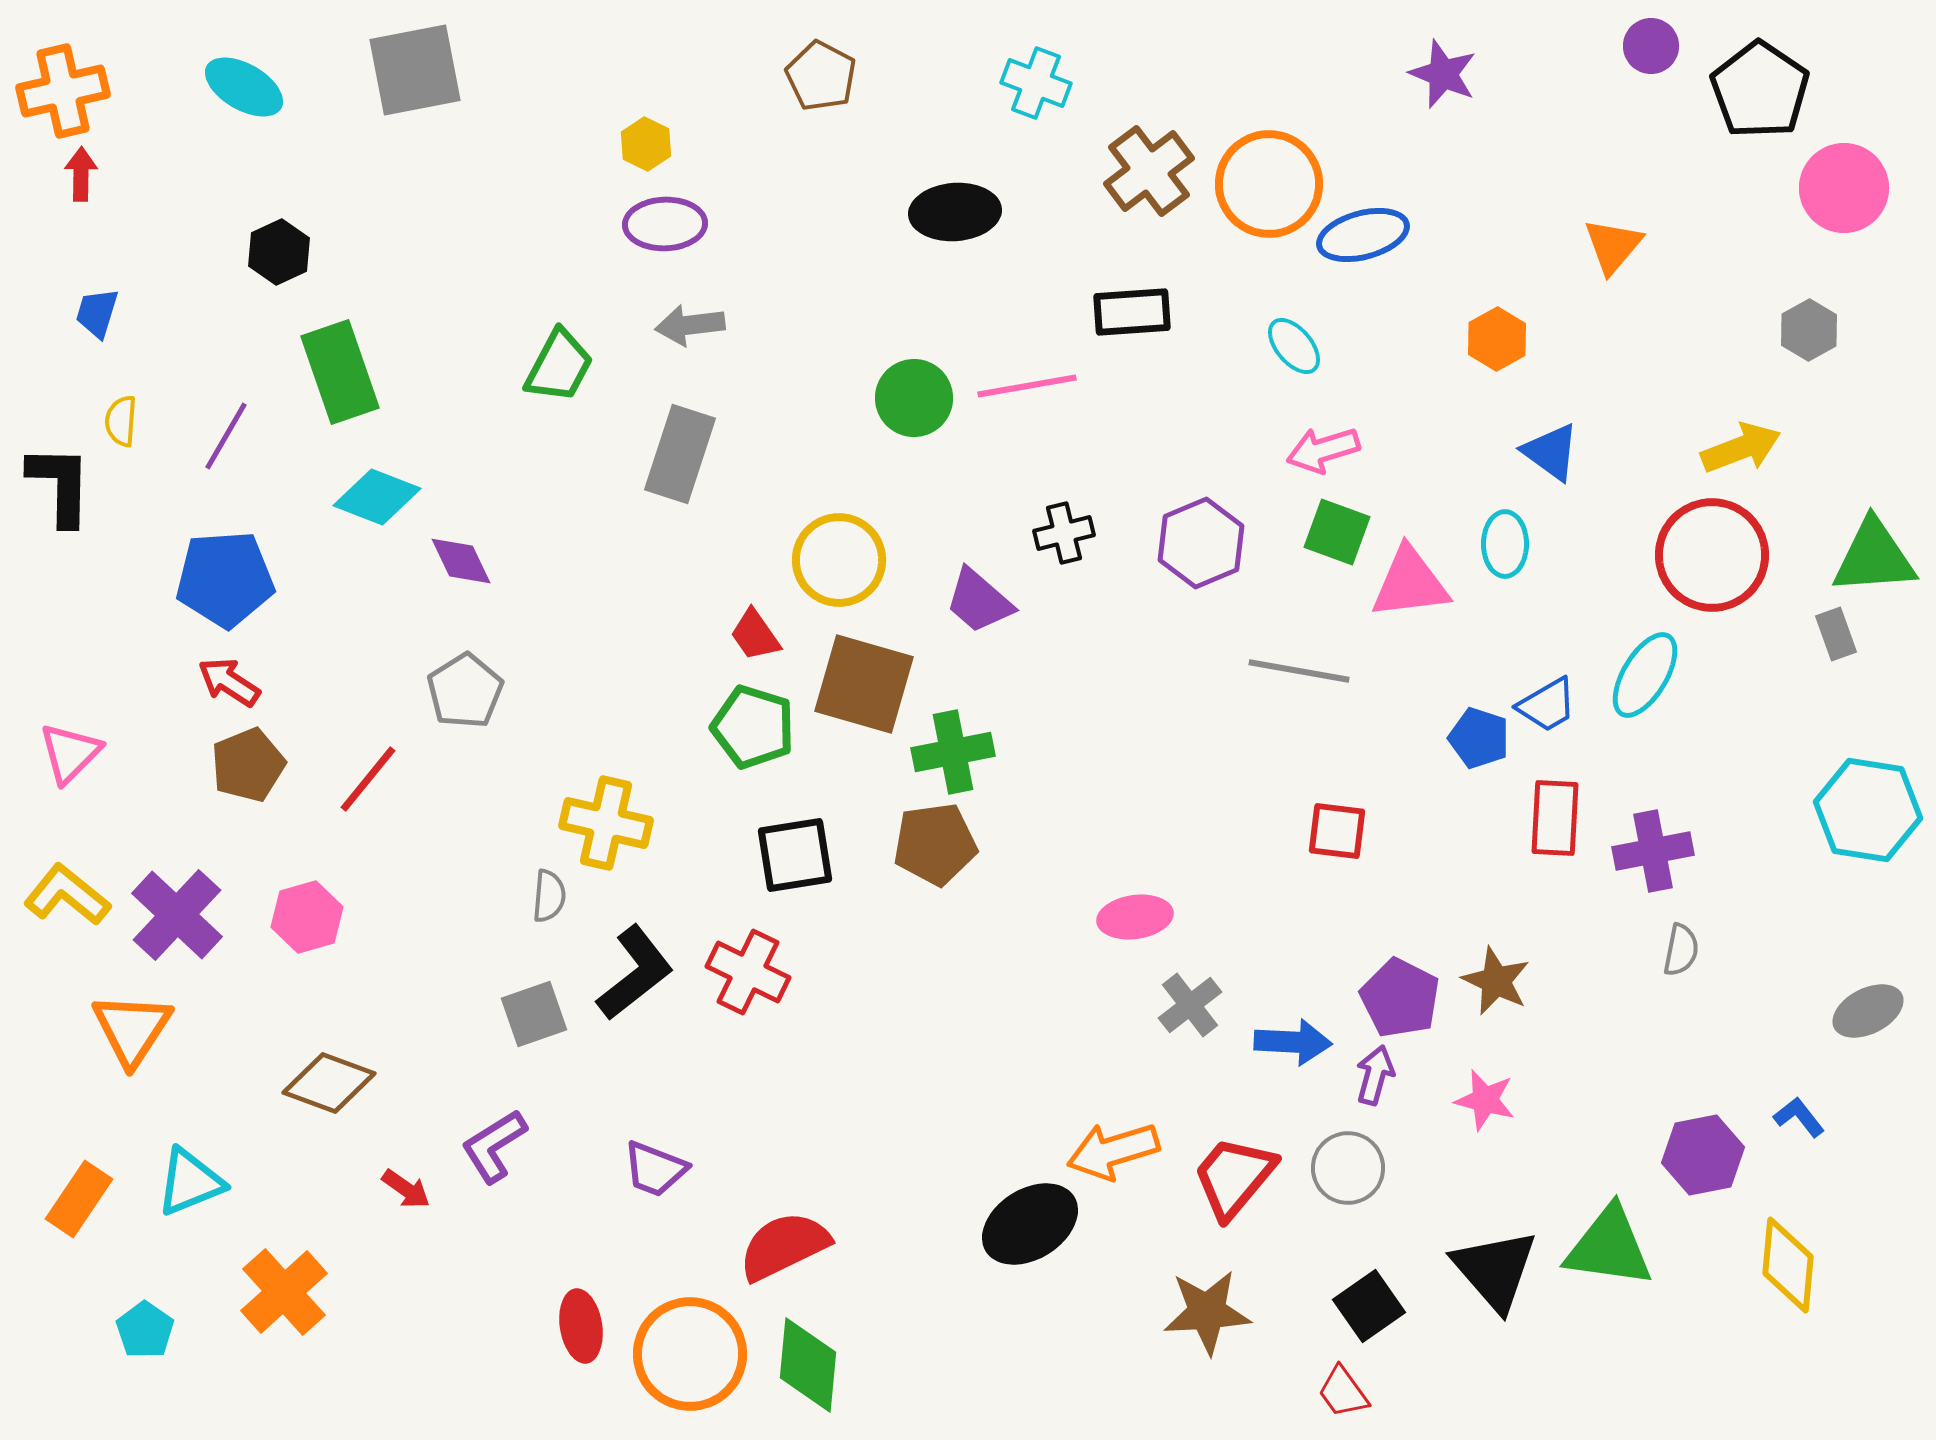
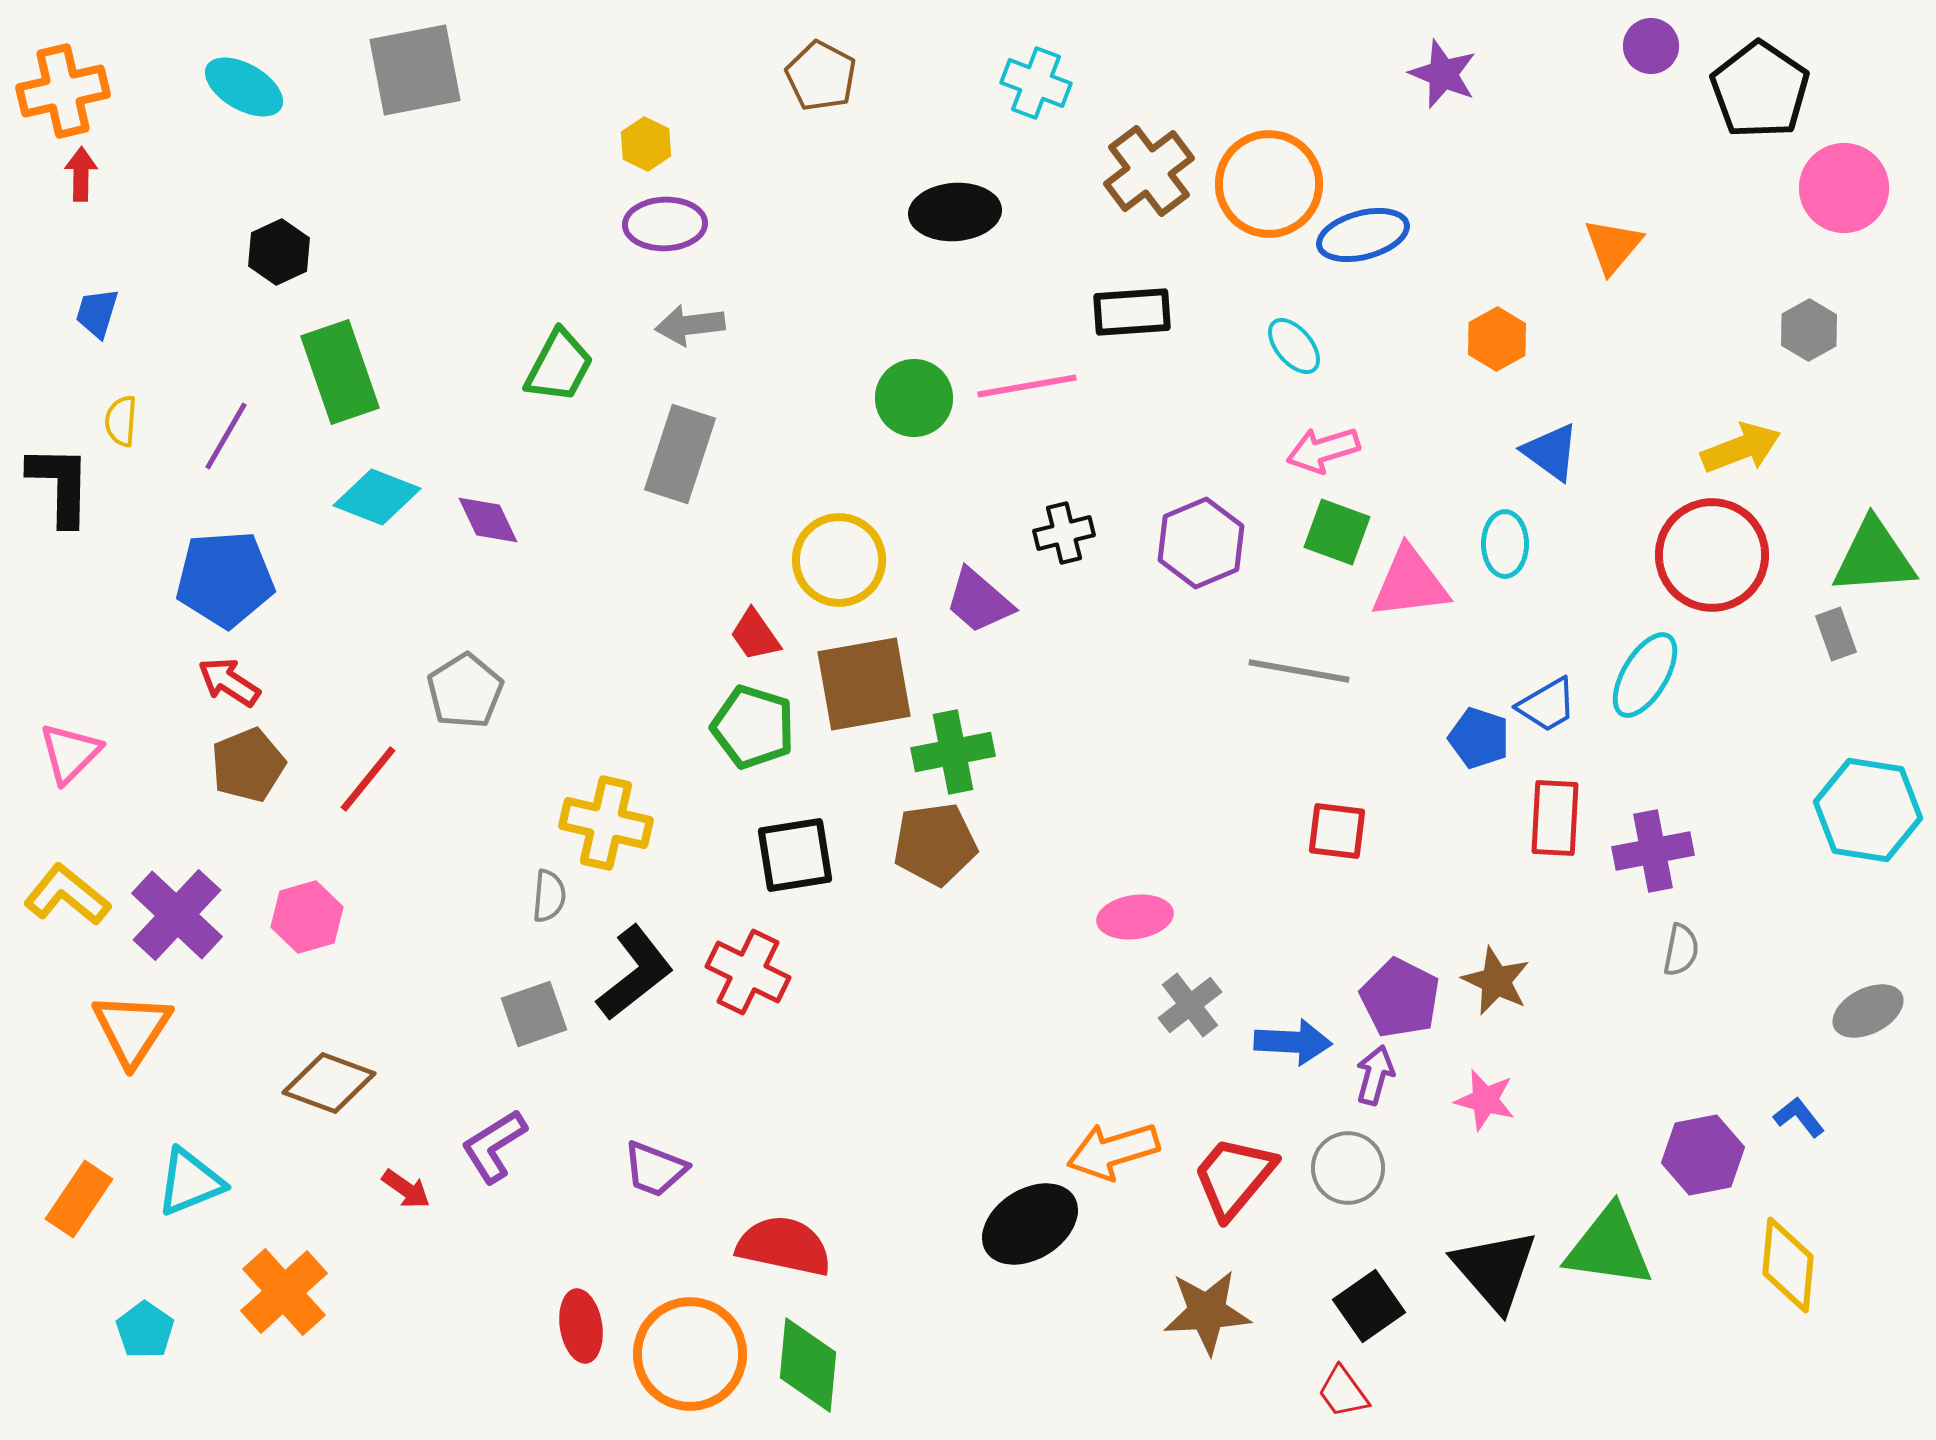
purple diamond at (461, 561): moved 27 px right, 41 px up
brown square at (864, 684): rotated 26 degrees counterclockwise
red semicircle at (784, 1246): rotated 38 degrees clockwise
